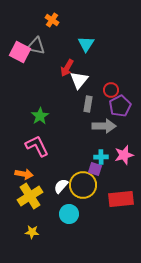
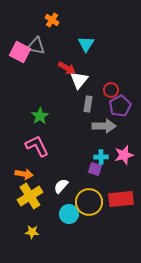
red arrow: rotated 90 degrees counterclockwise
yellow circle: moved 6 px right, 17 px down
